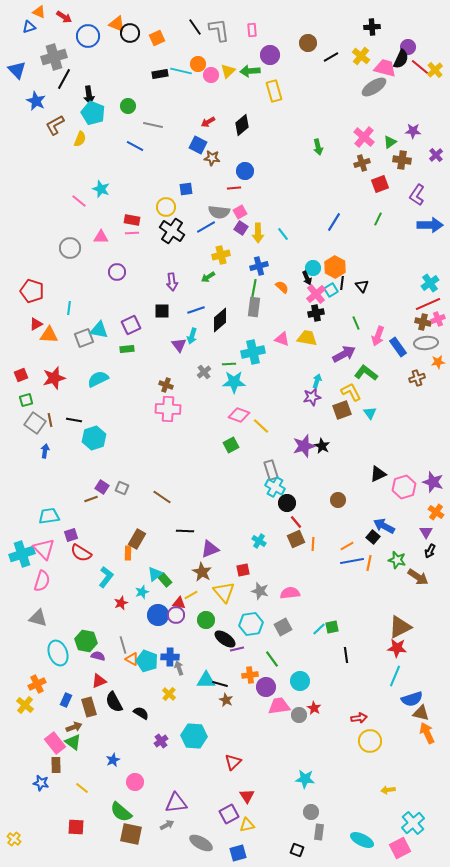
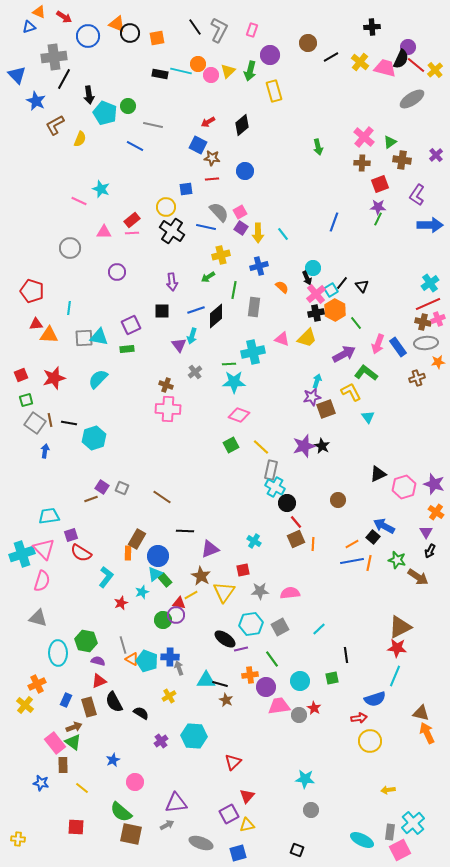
gray L-shape at (219, 30): rotated 35 degrees clockwise
pink rectangle at (252, 30): rotated 24 degrees clockwise
orange square at (157, 38): rotated 14 degrees clockwise
yellow cross at (361, 56): moved 1 px left, 6 px down
gray cross at (54, 57): rotated 10 degrees clockwise
red line at (420, 67): moved 4 px left, 2 px up
blue triangle at (17, 70): moved 5 px down
green arrow at (250, 71): rotated 72 degrees counterclockwise
black rectangle at (160, 74): rotated 21 degrees clockwise
gray ellipse at (374, 87): moved 38 px right, 12 px down
cyan pentagon at (93, 113): moved 12 px right
purple star at (413, 131): moved 35 px left, 76 px down
brown cross at (362, 163): rotated 21 degrees clockwise
red line at (234, 188): moved 22 px left, 9 px up
pink line at (79, 201): rotated 14 degrees counterclockwise
gray semicircle at (219, 212): rotated 140 degrees counterclockwise
red rectangle at (132, 220): rotated 49 degrees counterclockwise
blue line at (334, 222): rotated 12 degrees counterclockwise
blue line at (206, 227): rotated 42 degrees clockwise
pink triangle at (101, 237): moved 3 px right, 5 px up
orange hexagon at (335, 267): moved 43 px down
black line at (342, 283): rotated 32 degrees clockwise
green line at (254, 288): moved 20 px left, 2 px down
black diamond at (220, 320): moved 4 px left, 4 px up
green line at (356, 323): rotated 16 degrees counterclockwise
red triangle at (36, 324): rotated 24 degrees clockwise
cyan triangle at (99, 330): moved 7 px down
pink arrow at (378, 336): moved 8 px down
gray square at (84, 338): rotated 18 degrees clockwise
yellow trapezoid at (307, 338): rotated 125 degrees clockwise
gray cross at (204, 372): moved 9 px left
cyan semicircle at (98, 379): rotated 20 degrees counterclockwise
brown square at (342, 410): moved 16 px left, 1 px up
cyan triangle at (370, 413): moved 2 px left, 4 px down
black line at (74, 420): moved 5 px left, 3 px down
yellow line at (261, 426): moved 21 px down
gray rectangle at (271, 470): rotated 30 degrees clockwise
purple star at (433, 482): moved 1 px right, 2 px down
cyan cross at (259, 541): moved 5 px left
orange line at (347, 546): moved 5 px right, 2 px up
brown star at (202, 572): moved 1 px left, 4 px down
gray star at (260, 591): rotated 18 degrees counterclockwise
yellow triangle at (224, 592): rotated 15 degrees clockwise
blue circle at (158, 615): moved 59 px up
green circle at (206, 620): moved 43 px left
gray square at (283, 627): moved 3 px left
green square at (332, 627): moved 51 px down
purple line at (237, 649): moved 4 px right
cyan ellipse at (58, 653): rotated 20 degrees clockwise
purple semicircle at (98, 656): moved 5 px down
yellow cross at (169, 694): moved 2 px down; rotated 16 degrees clockwise
blue semicircle at (412, 699): moved 37 px left
brown rectangle at (56, 765): moved 7 px right
red triangle at (247, 796): rotated 14 degrees clockwise
gray circle at (311, 812): moved 2 px up
gray rectangle at (319, 832): moved 71 px right
yellow cross at (14, 839): moved 4 px right; rotated 32 degrees counterclockwise
gray ellipse at (201, 843): rotated 10 degrees counterclockwise
pink square at (400, 848): moved 2 px down
